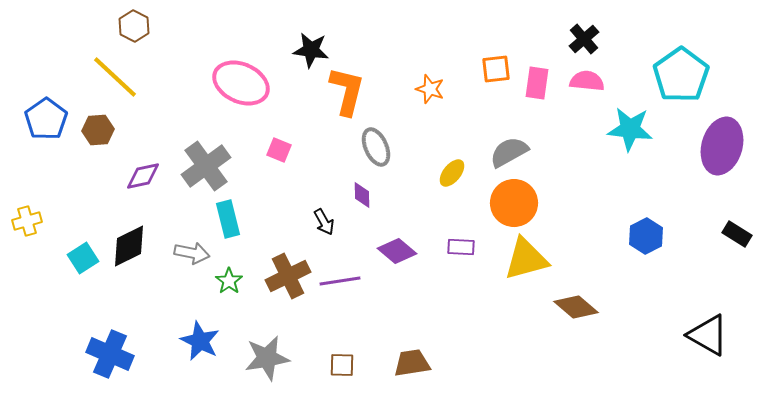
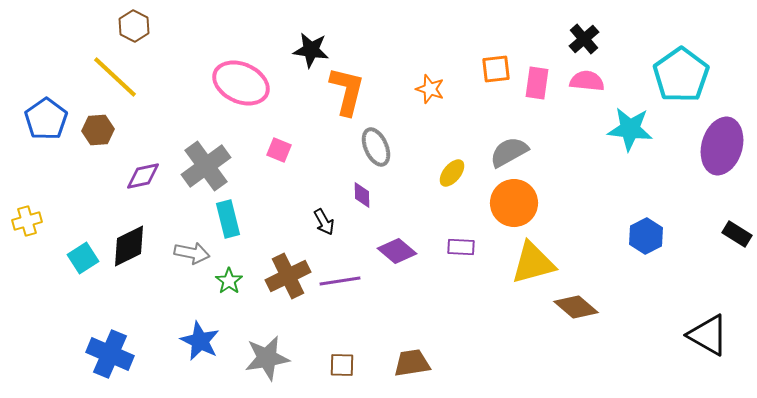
yellow triangle at (526, 259): moved 7 px right, 4 px down
